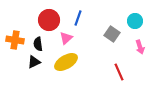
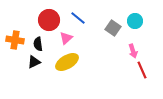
blue line: rotated 70 degrees counterclockwise
gray square: moved 1 px right, 6 px up
pink arrow: moved 7 px left, 4 px down
yellow ellipse: moved 1 px right
red line: moved 23 px right, 2 px up
